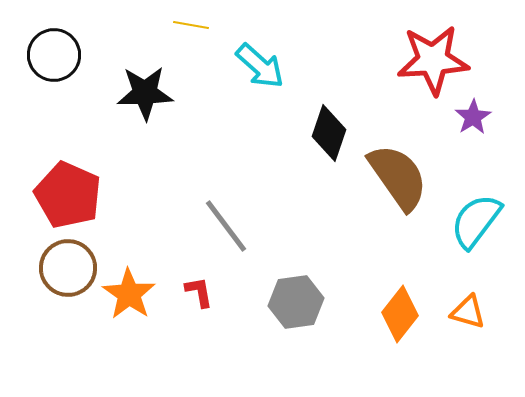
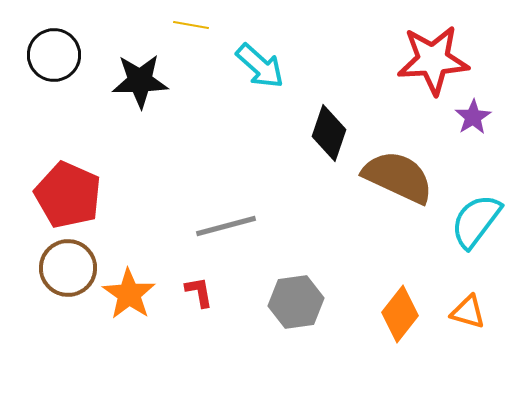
black star: moved 5 px left, 12 px up
brown semicircle: rotated 30 degrees counterclockwise
gray line: rotated 68 degrees counterclockwise
